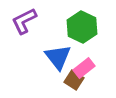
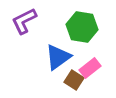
green hexagon: rotated 16 degrees counterclockwise
blue triangle: rotated 32 degrees clockwise
pink rectangle: moved 6 px right
